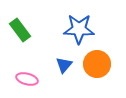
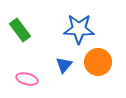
orange circle: moved 1 px right, 2 px up
